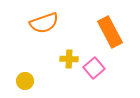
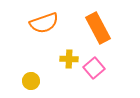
orange rectangle: moved 12 px left, 4 px up
yellow circle: moved 6 px right
